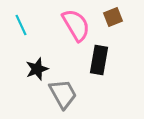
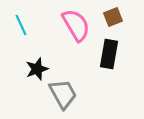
black rectangle: moved 10 px right, 6 px up
